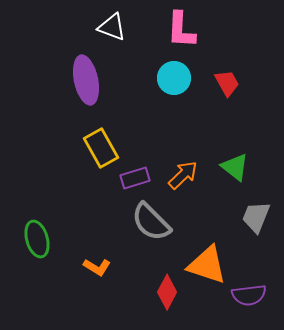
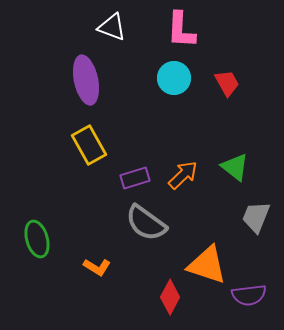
yellow rectangle: moved 12 px left, 3 px up
gray semicircle: moved 5 px left, 1 px down; rotated 9 degrees counterclockwise
red diamond: moved 3 px right, 5 px down
